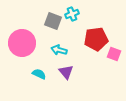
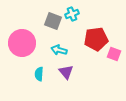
cyan semicircle: rotated 112 degrees counterclockwise
